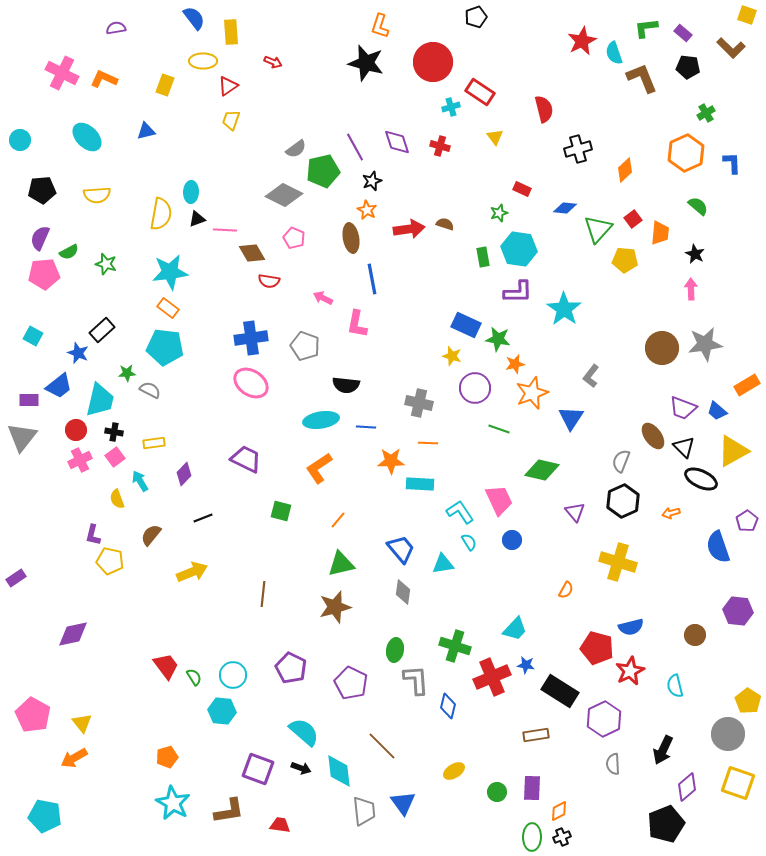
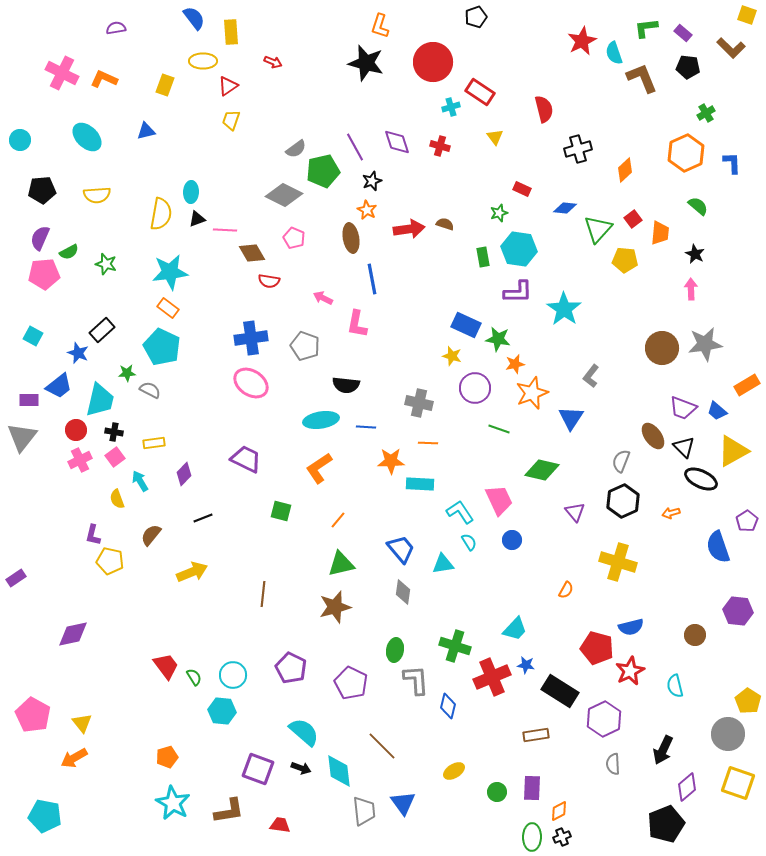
cyan pentagon at (165, 347): moved 3 px left; rotated 18 degrees clockwise
